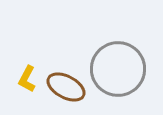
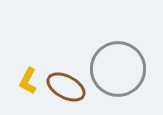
yellow L-shape: moved 1 px right, 2 px down
